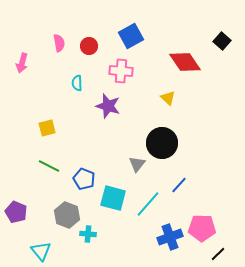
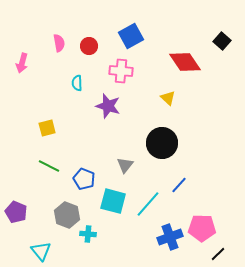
gray triangle: moved 12 px left, 1 px down
cyan square: moved 3 px down
